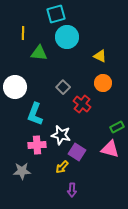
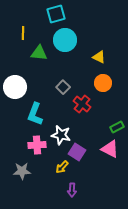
cyan circle: moved 2 px left, 3 px down
yellow triangle: moved 1 px left, 1 px down
pink triangle: rotated 12 degrees clockwise
